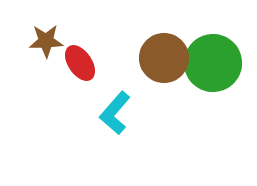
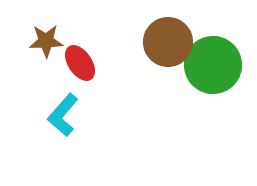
brown circle: moved 4 px right, 16 px up
green circle: moved 2 px down
cyan L-shape: moved 52 px left, 2 px down
